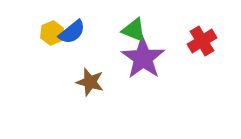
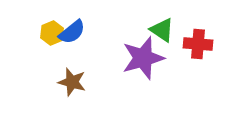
green triangle: moved 28 px right; rotated 12 degrees clockwise
red cross: moved 4 px left, 3 px down; rotated 36 degrees clockwise
purple star: rotated 21 degrees clockwise
brown star: moved 18 px left
